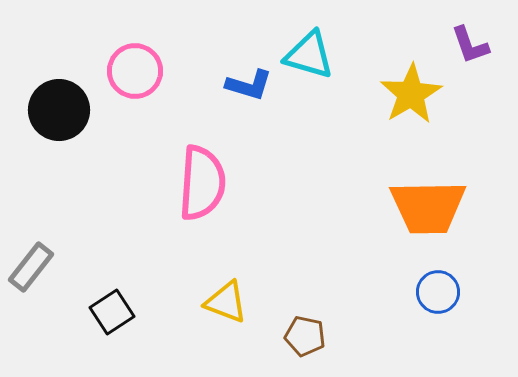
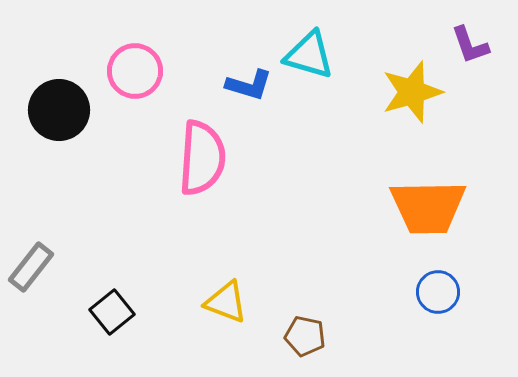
yellow star: moved 1 px right, 2 px up; rotated 14 degrees clockwise
pink semicircle: moved 25 px up
black square: rotated 6 degrees counterclockwise
